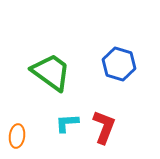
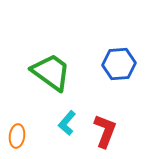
blue hexagon: rotated 20 degrees counterclockwise
cyan L-shape: rotated 45 degrees counterclockwise
red L-shape: moved 1 px right, 4 px down
